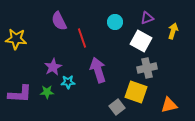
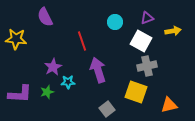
purple semicircle: moved 14 px left, 4 px up
yellow arrow: rotated 63 degrees clockwise
red line: moved 3 px down
gray cross: moved 2 px up
green star: rotated 16 degrees counterclockwise
gray square: moved 10 px left, 2 px down
